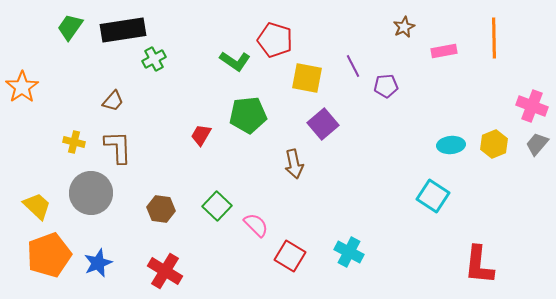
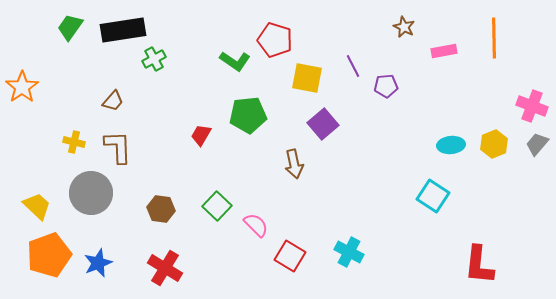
brown star: rotated 20 degrees counterclockwise
red cross: moved 3 px up
